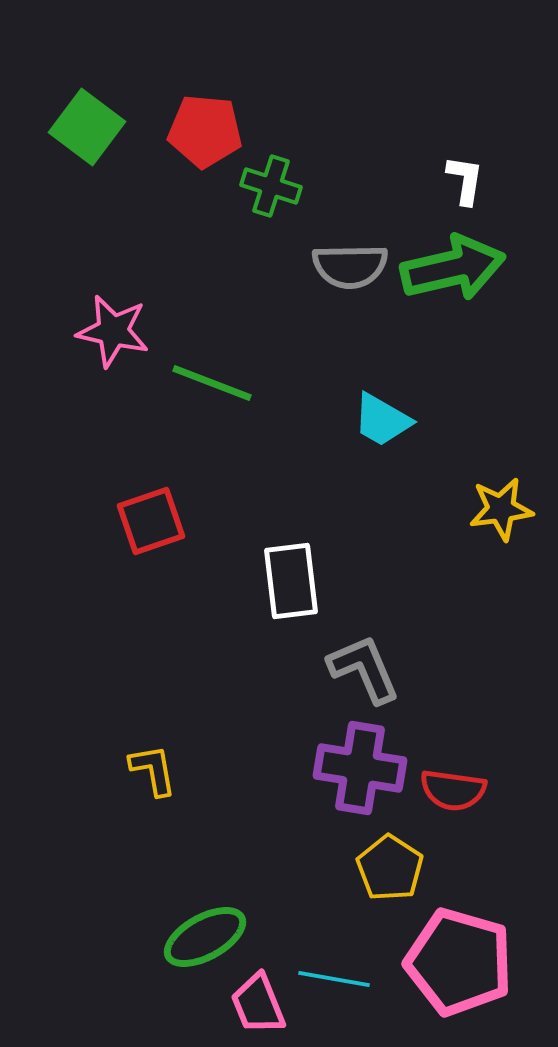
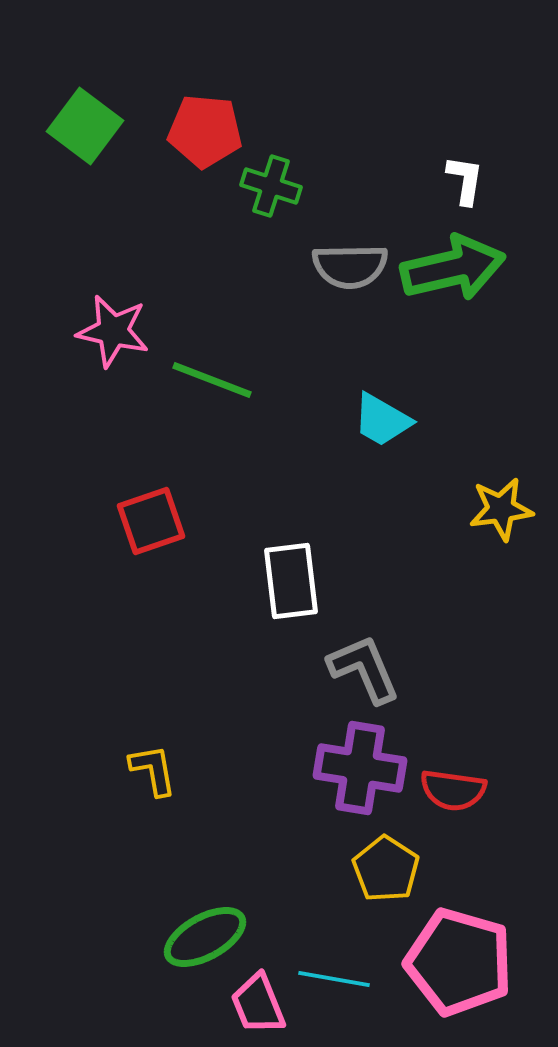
green square: moved 2 px left, 1 px up
green line: moved 3 px up
yellow pentagon: moved 4 px left, 1 px down
